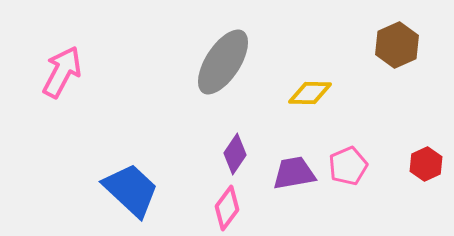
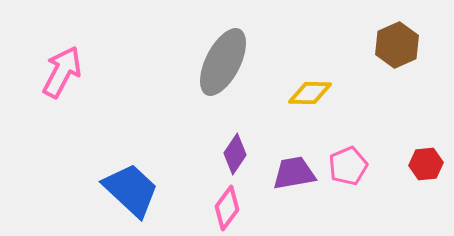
gray ellipse: rotated 6 degrees counterclockwise
red hexagon: rotated 20 degrees clockwise
